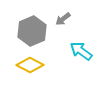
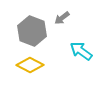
gray arrow: moved 1 px left, 1 px up
gray hexagon: rotated 16 degrees counterclockwise
